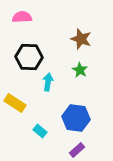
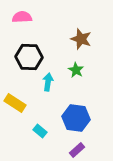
green star: moved 4 px left
